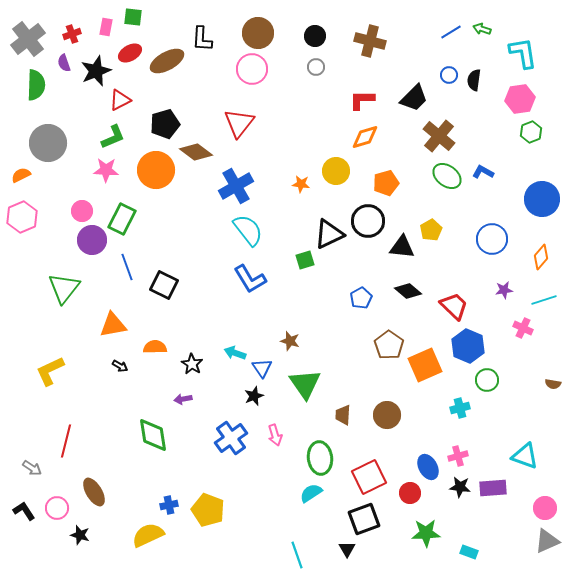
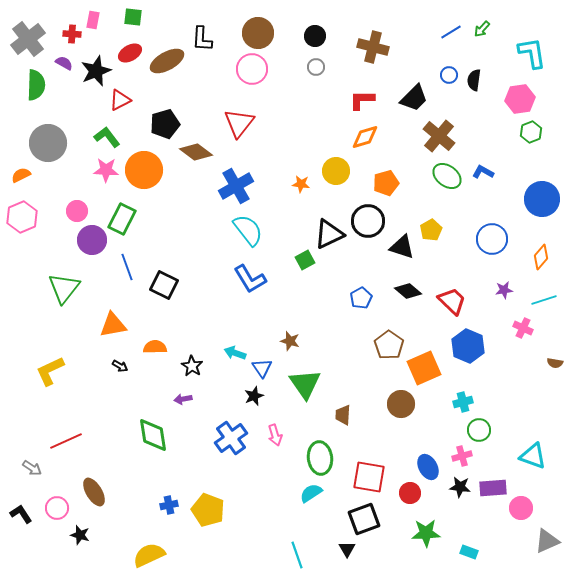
pink rectangle at (106, 27): moved 13 px left, 7 px up
green arrow at (482, 29): rotated 66 degrees counterclockwise
red cross at (72, 34): rotated 24 degrees clockwise
brown cross at (370, 41): moved 3 px right, 6 px down
cyan L-shape at (523, 53): moved 9 px right
purple semicircle at (64, 63): rotated 138 degrees clockwise
green L-shape at (113, 137): moved 6 px left; rotated 104 degrees counterclockwise
orange circle at (156, 170): moved 12 px left
pink circle at (82, 211): moved 5 px left
black triangle at (402, 247): rotated 12 degrees clockwise
green square at (305, 260): rotated 12 degrees counterclockwise
red trapezoid at (454, 306): moved 2 px left, 5 px up
black star at (192, 364): moved 2 px down
orange square at (425, 365): moved 1 px left, 3 px down
green circle at (487, 380): moved 8 px left, 50 px down
brown semicircle at (553, 384): moved 2 px right, 21 px up
cyan cross at (460, 408): moved 3 px right, 6 px up
brown circle at (387, 415): moved 14 px right, 11 px up
red line at (66, 441): rotated 52 degrees clockwise
pink cross at (458, 456): moved 4 px right
cyan triangle at (525, 456): moved 8 px right
red square at (369, 477): rotated 36 degrees clockwise
pink circle at (545, 508): moved 24 px left
black L-shape at (24, 511): moved 3 px left, 3 px down
yellow semicircle at (148, 535): moved 1 px right, 20 px down
